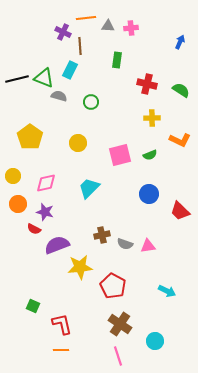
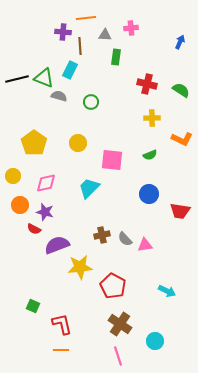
gray triangle at (108, 26): moved 3 px left, 9 px down
purple cross at (63, 32): rotated 21 degrees counterclockwise
green rectangle at (117, 60): moved 1 px left, 3 px up
yellow pentagon at (30, 137): moved 4 px right, 6 px down
orange L-shape at (180, 140): moved 2 px right, 1 px up
pink square at (120, 155): moved 8 px left, 5 px down; rotated 20 degrees clockwise
orange circle at (18, 204): moved 2 px right, 1 px down
red trapezoid at (180, 211): rotated 35 degrees counterclockwise
gray semicircle at (125, 244): moved 5 px up; rotated 28 degrees clockwise
pink triangle at (148, 246): moved 3 px left, 1 px up
